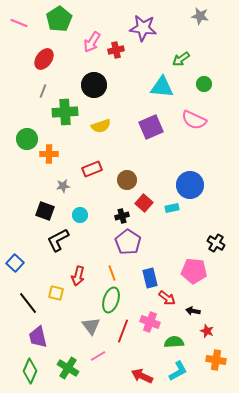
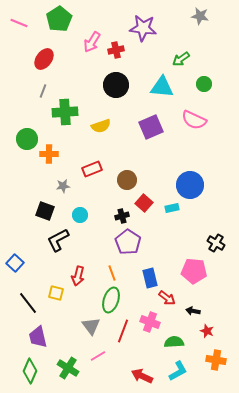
black circle at (94, 85): moved 22 px right
